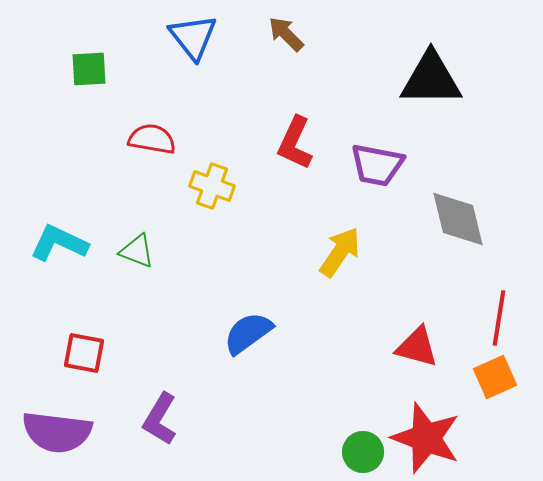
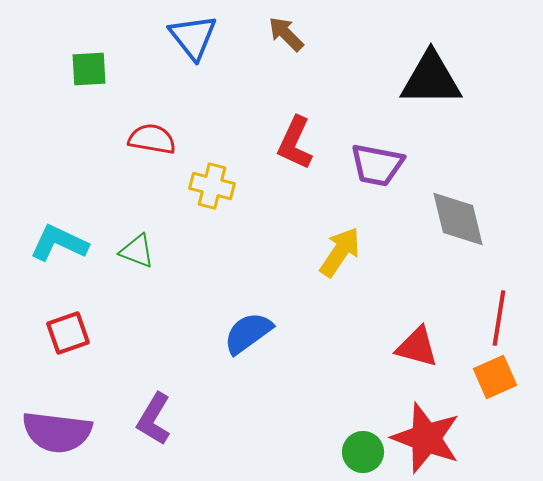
yellow cross: rotated 6 degrees counterclockwise
red square: moved 16 px left, 20 px up; rotated 30 degrees counterclockwise
purple L-shape: moved 6 px left
